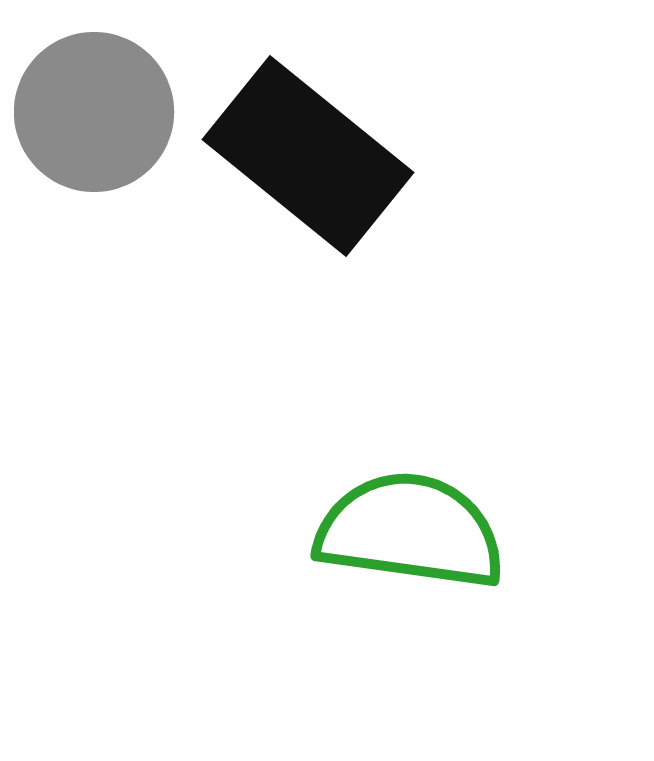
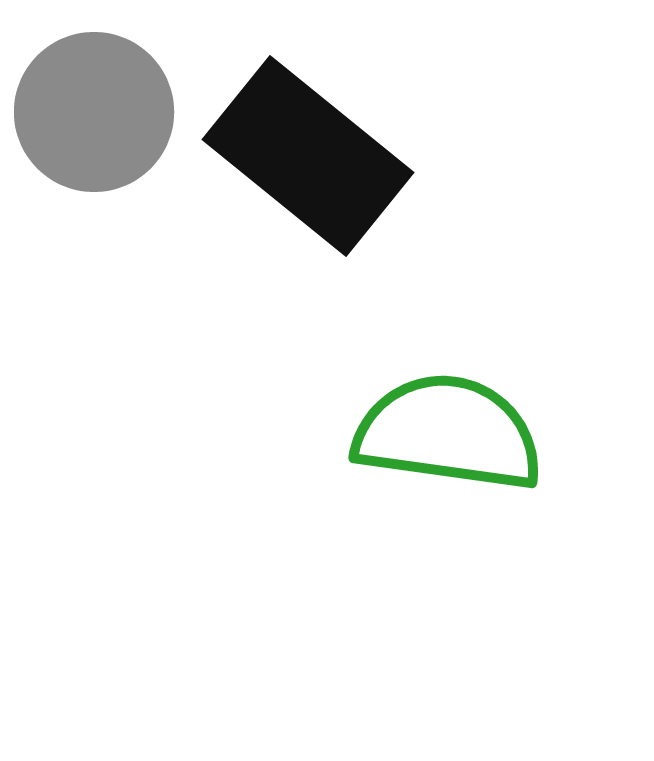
green semicircle: moved 38 px right, 98 px up
